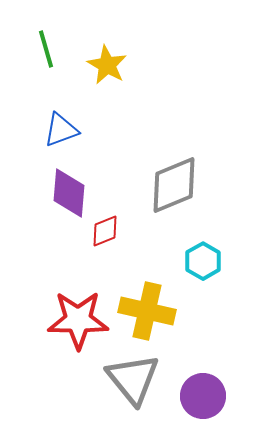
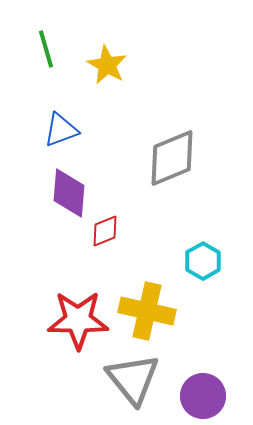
gray diamond: moved 2 px left, 27 px up
